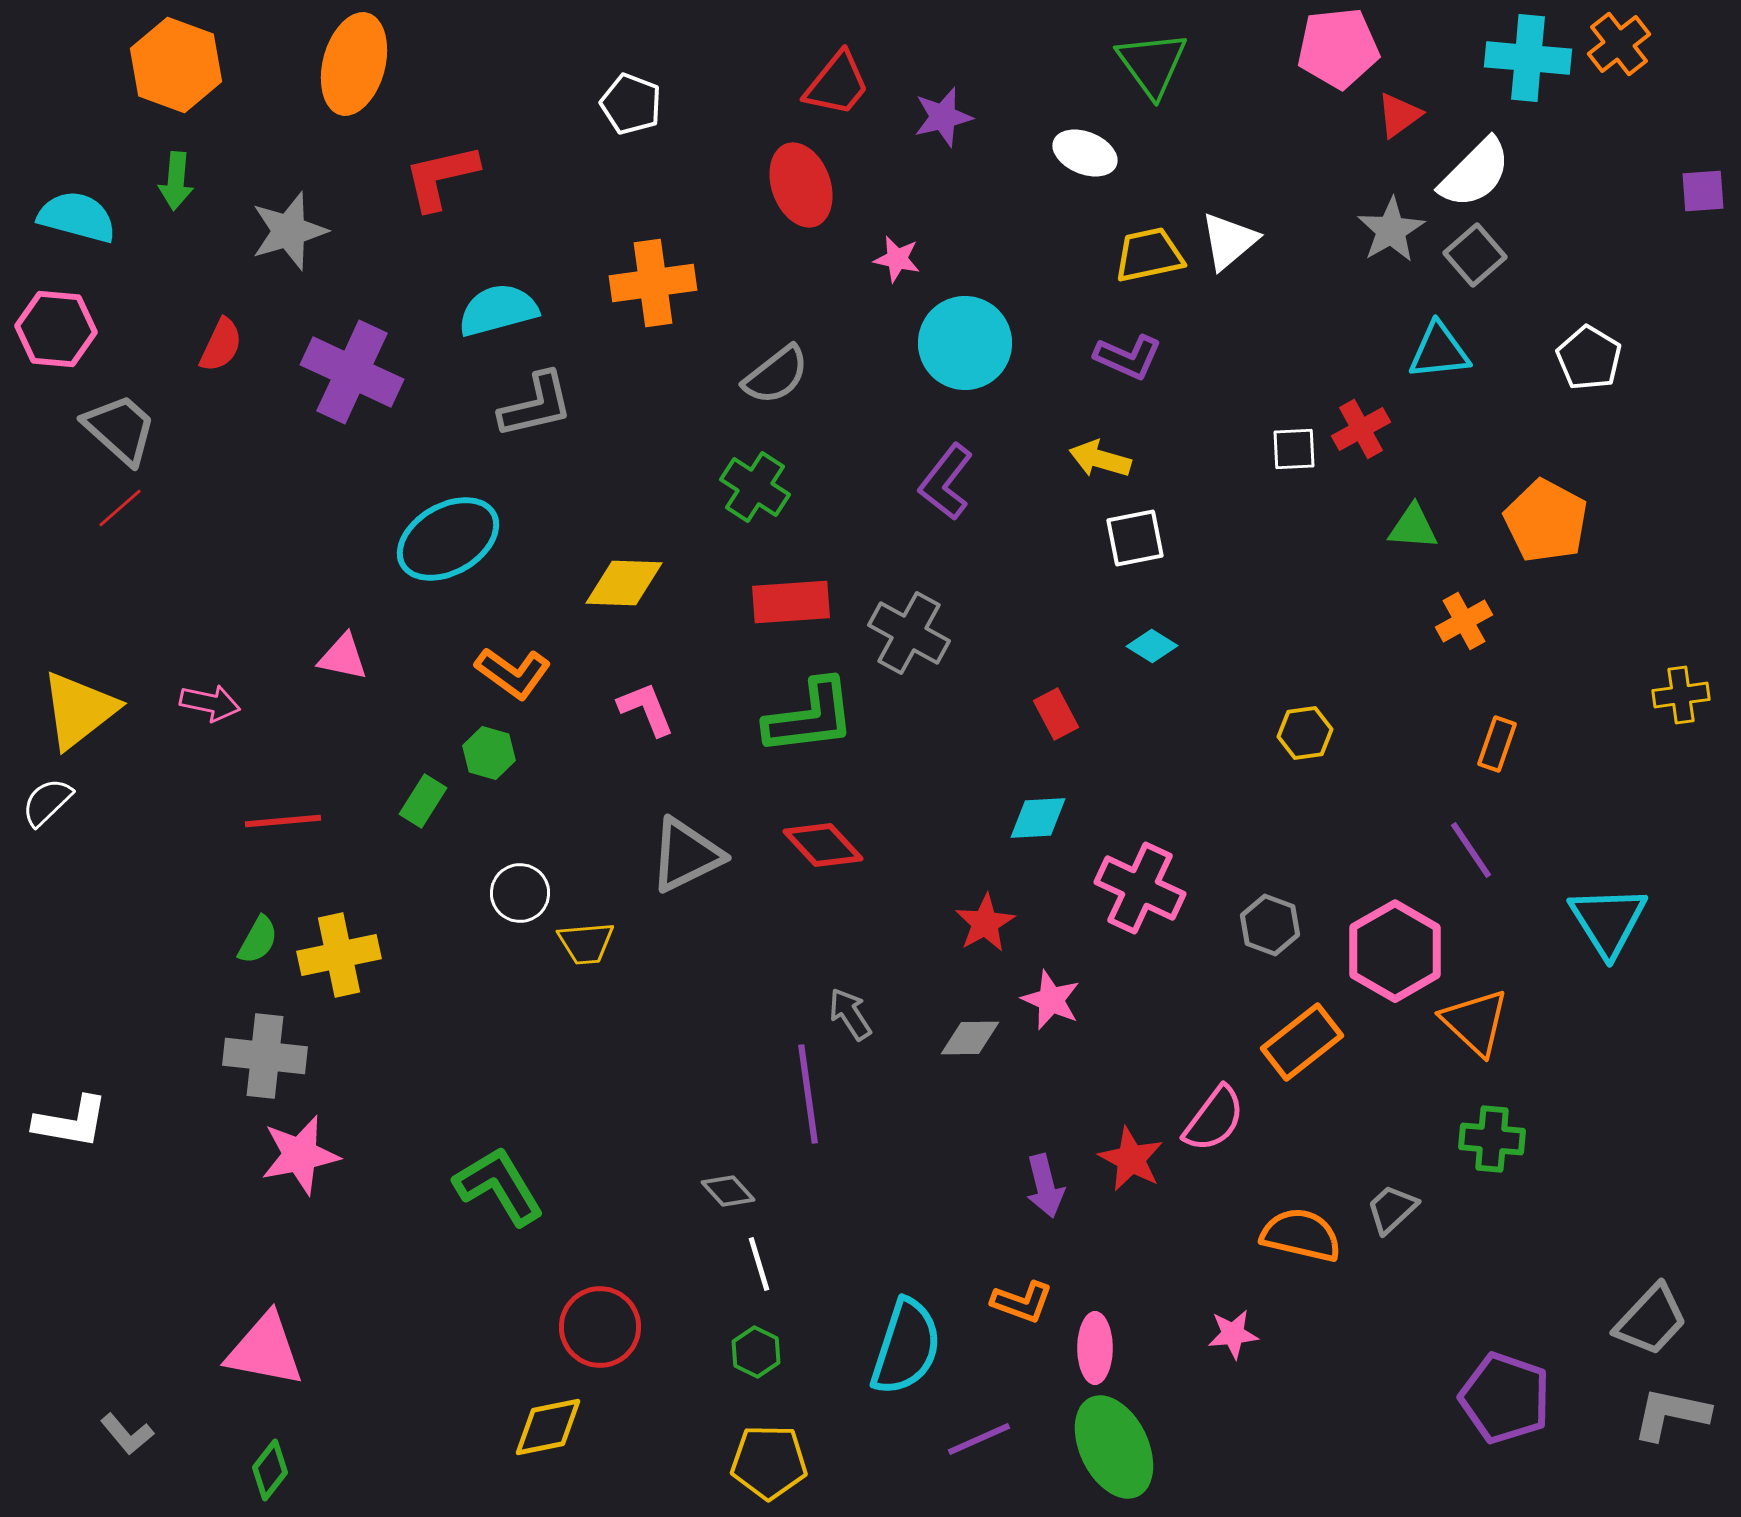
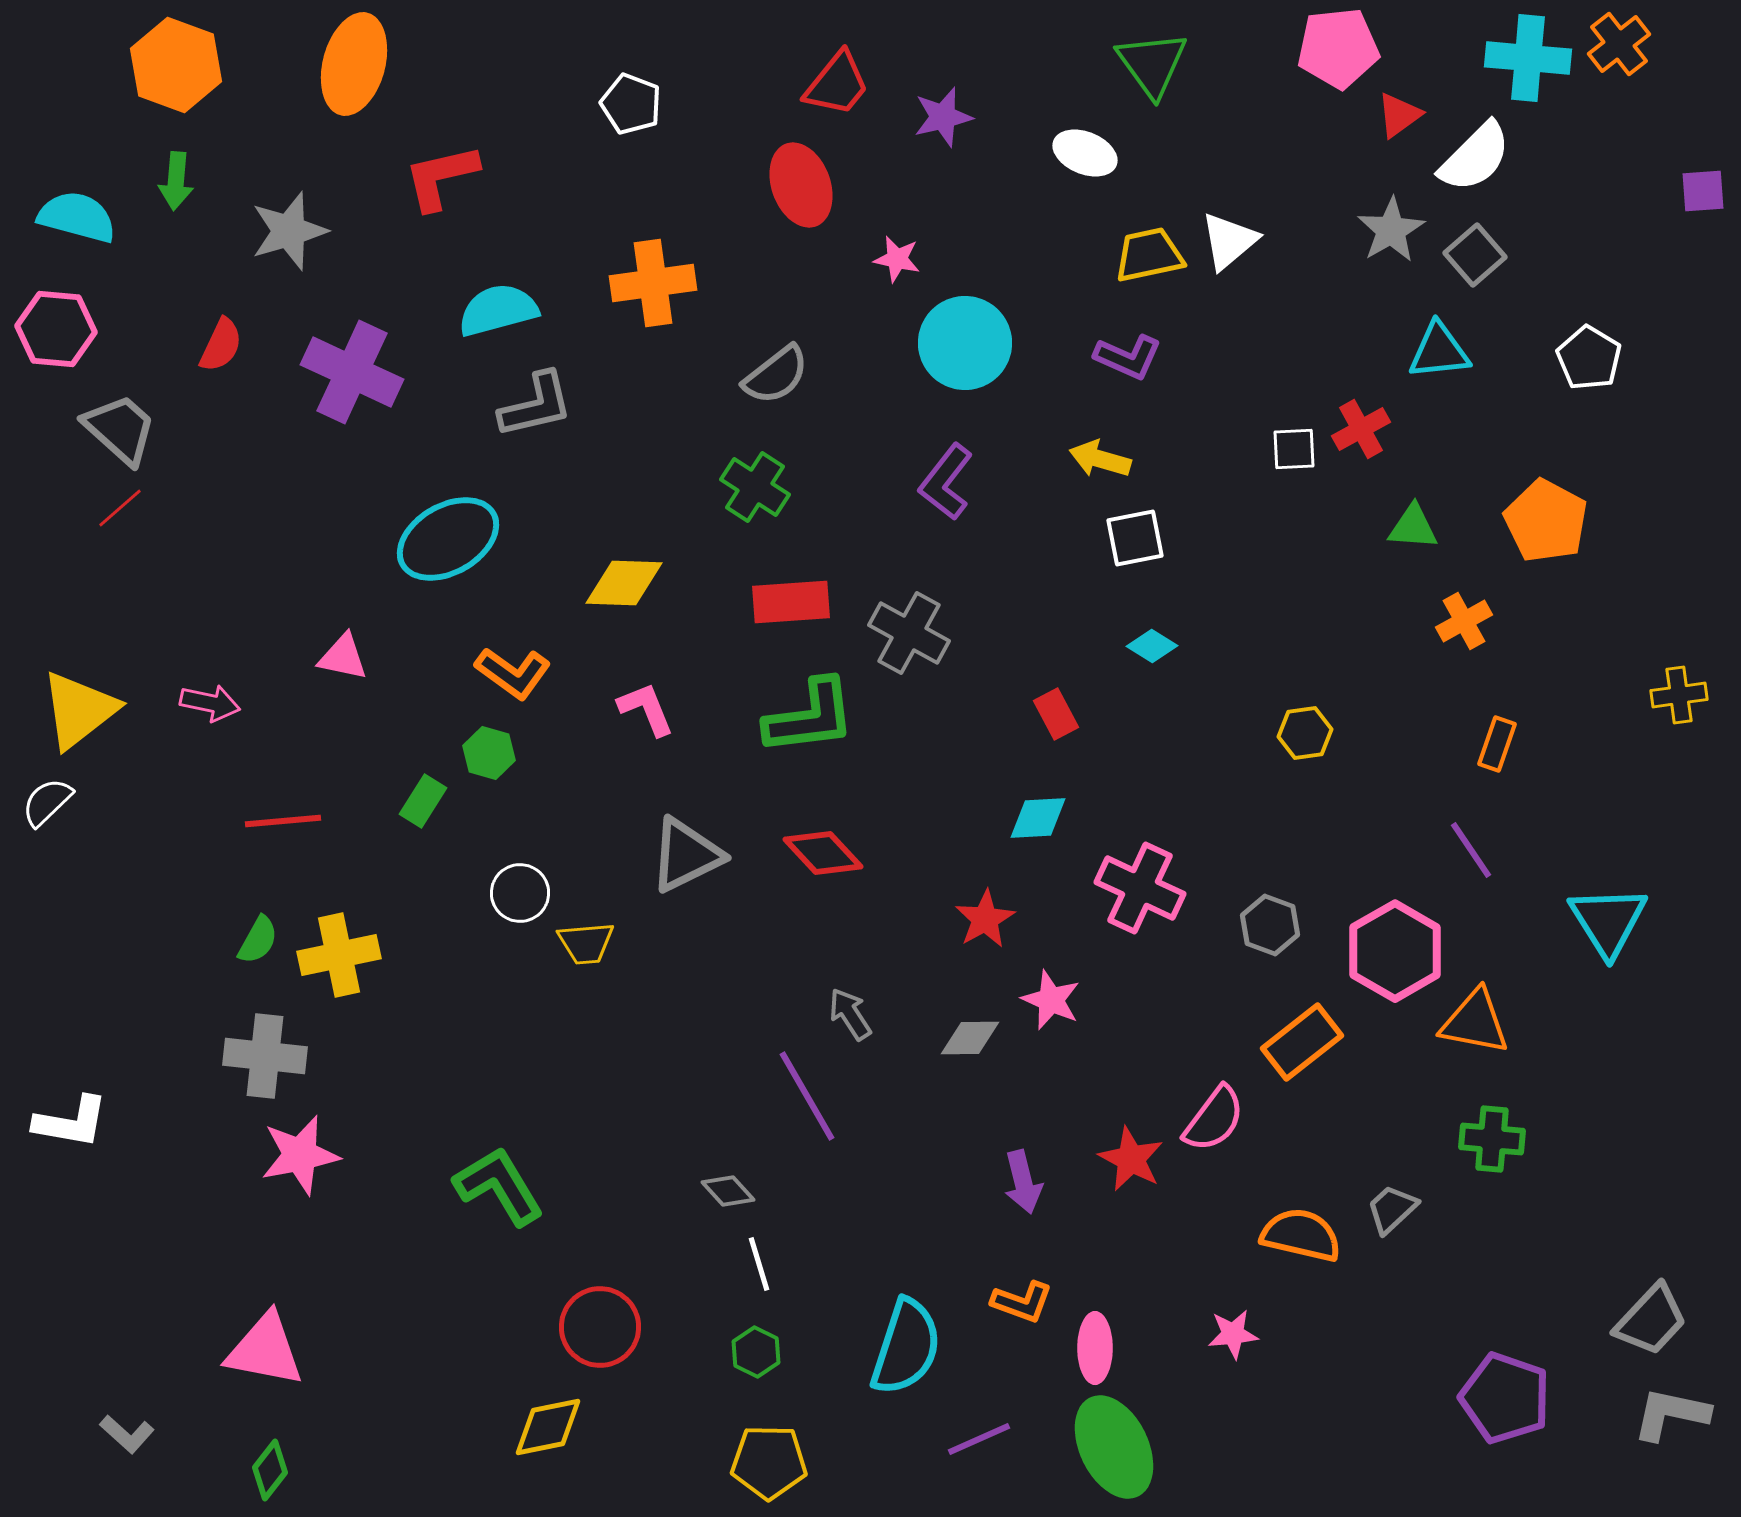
white semicircle at (1475, 173): moved 16 px up
yellow cross at (1681, 695): moved 2 px left
red diamond at (823, 845): moved 8 px down
red star at (985, 923): moved 4 px up
orange triangle at (1475, 1022): rotated 32 degrees counterclockwise
purple line at (808, 1094): moved 1 px left, 2 px down; rotated 22 degrees counterclockwise
purple arrow at (1045, 1186): moved 22 px left, 4 px up
gray L-shape at (127, 1434): rotated 8 degrees counterclockwise
